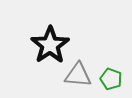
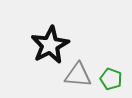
black star: rotated 6 degrees clockwise
